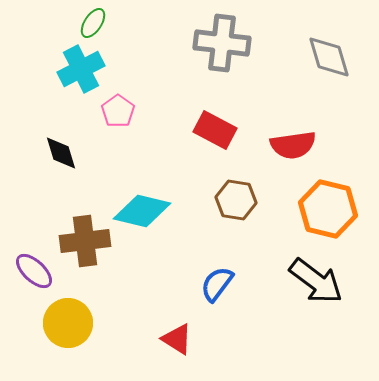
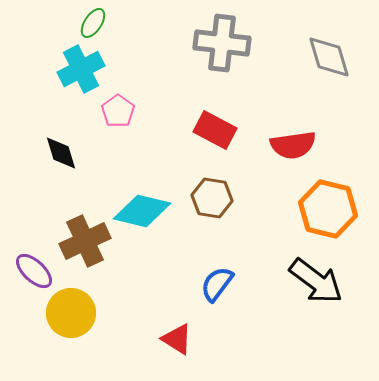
brown hexagon: moved 24 px left, 2 px up
brown cross: rotated 18 degrees counterclockwise
yellow circle: moved 3 px right, 10 px up
